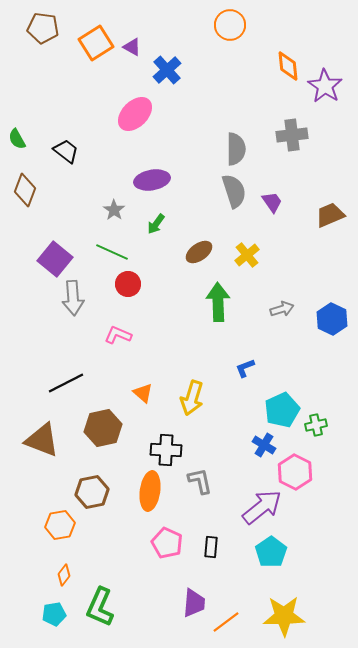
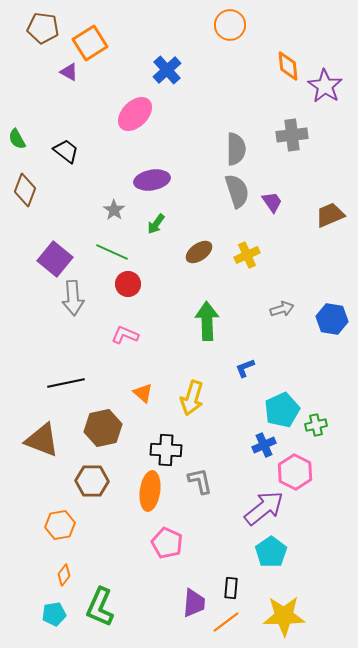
orange square at (96, 43): moved 6 px left
purple triangle at (132, 47): moved 63 px left, 25 px down
gray semicircle at (234, 191): moved 3 px right
yellow cross at (247, 255): rotated 15 degrees clockwise
green arrow at (218, 302): moved 11 px left, 19 px down
blue hexagon at (332, 319): rotated 16 degrees counterclockwise
pink L-shape at (118, 335): moved 7 px right
black line at (66, 383): rotated 15 degrees clockwise
blue cross at (264, 445): rotated 35 degrees clockwise
brown hexagon at (92, 492): moved 11 px up; rotated 12 degrees clockwise
purple arrow at (262, 507): moved 2 px right, 1 px down
black rectangle at (211, 547): moved 20 px right, 41 px down
